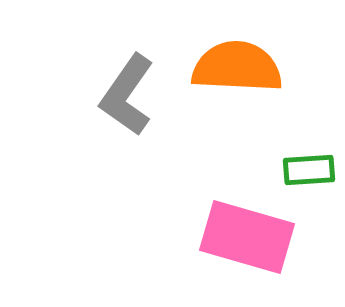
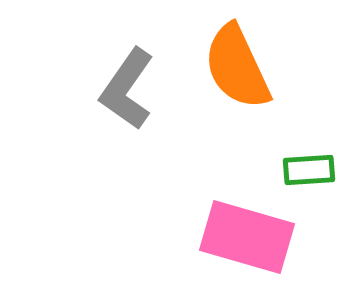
orange semicircle: rotated 118 degrees counterclockwise
gray L-shape: moved 6 px up
